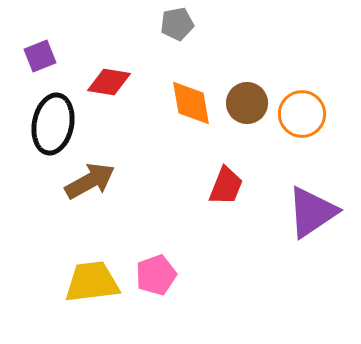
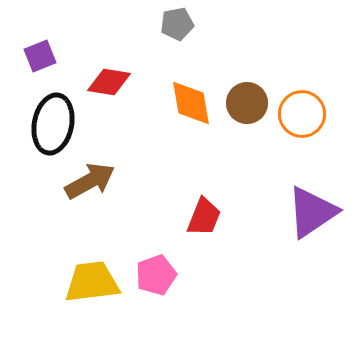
red trapezoid: moved 22 px left, 31 px down
